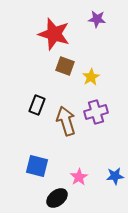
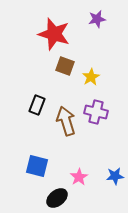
purple star: rotated 18 degrees counterclockwise
purple cross: rotated 30 degrees clockwise
